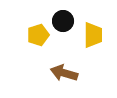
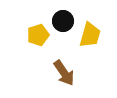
yellow trapezoid: moved 3 px left; rotated 16 degrees clockwise
brown arrow: rotated 140 degrees counterclockwise
